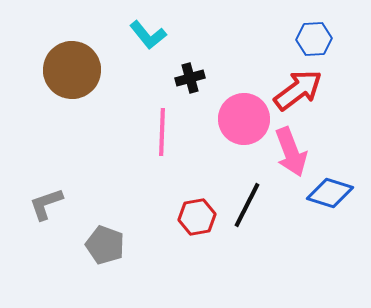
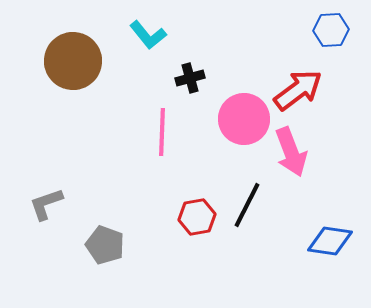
blue hexagon: moved 17 px right, 9 px up
brown circle: moved 1 px right, 9 px up
blue diamond: moved 48 px down; rotated 9 degrees counterclockwise
